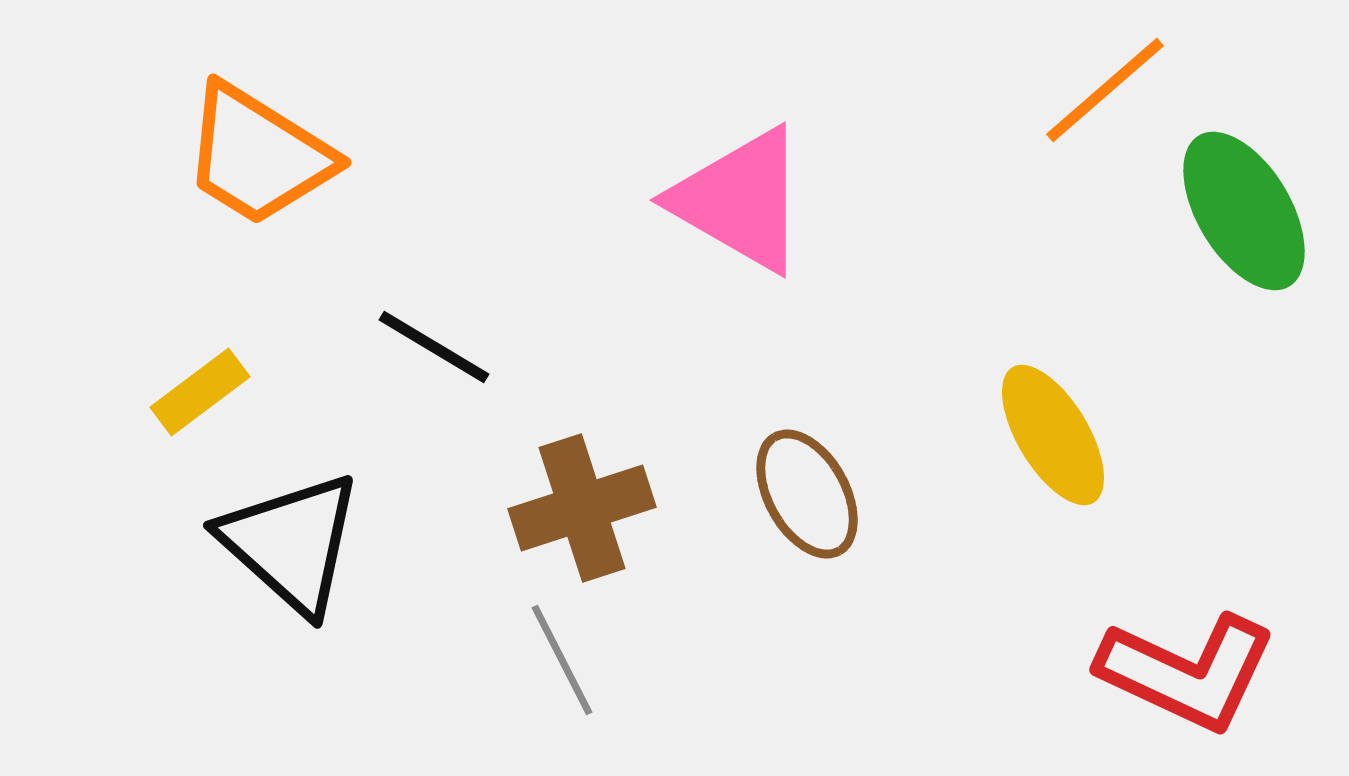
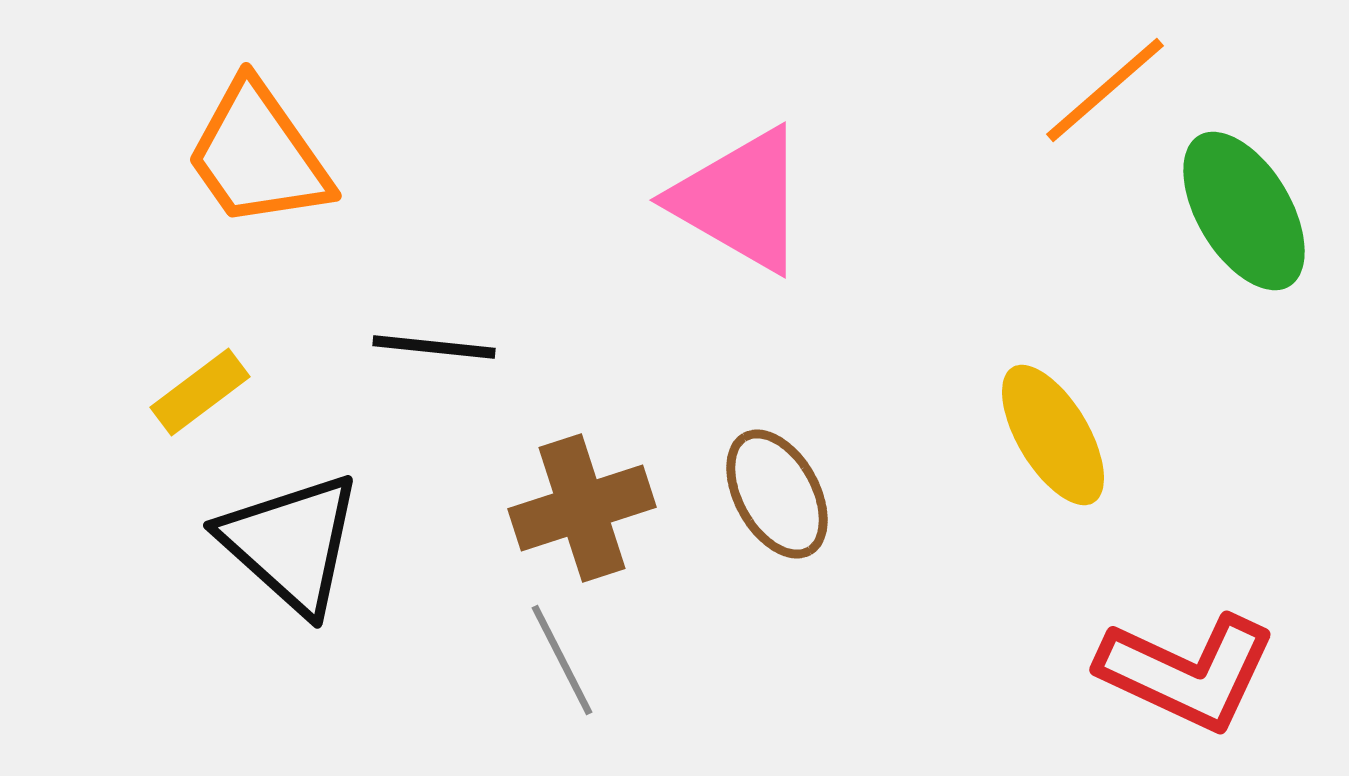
orange trapezoid: rotated 23 degrees clockwise
black line: rotated 25 degrees counterclockwise
brown ellipse: moved 30 px left
